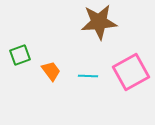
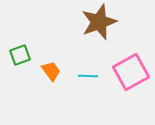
brown star: rotated 15 degrees counterclockwise
